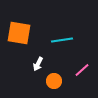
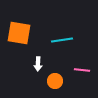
white arrow: rotated 24 degrees counterclockwise
pink line: rotated 49 degrees clockwise
orange circle: moved 1 px right
